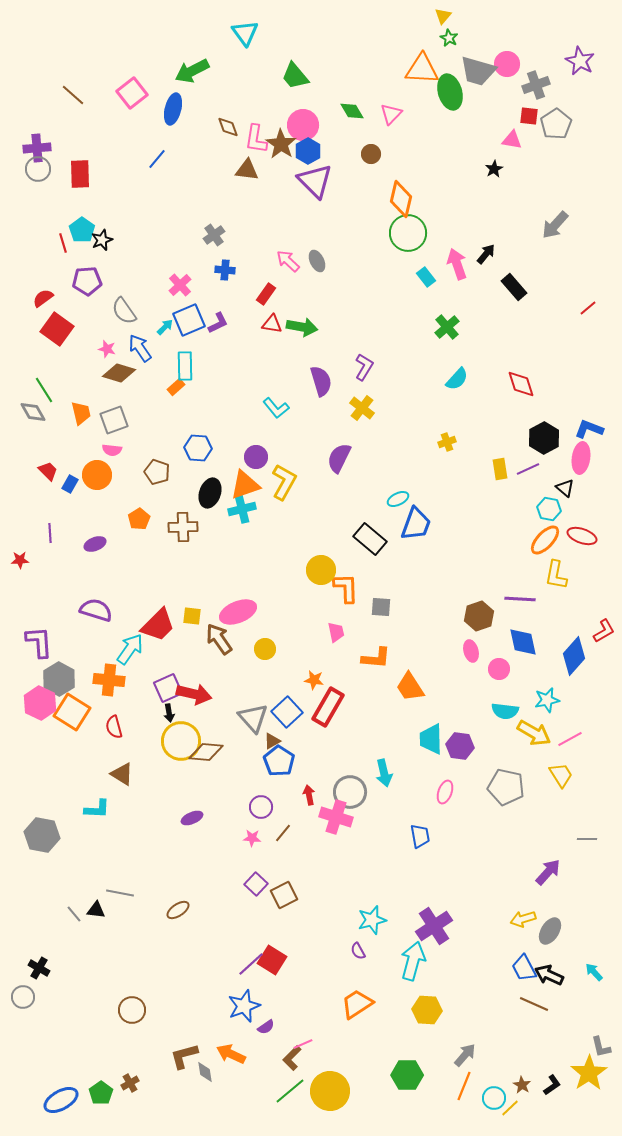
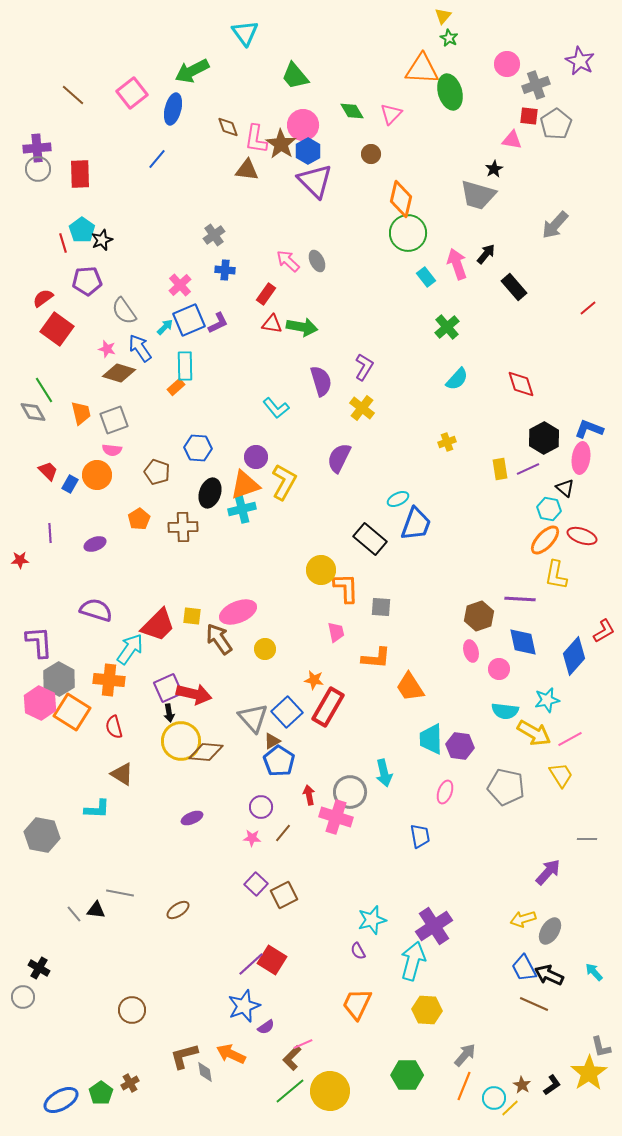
gray trapezoid at (478, 71): moved 124 px down
orange trapezoid at (357, 1004): rotated 32 degrees counterclockwise
